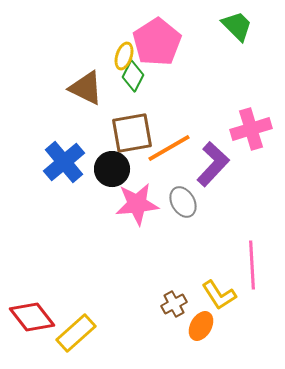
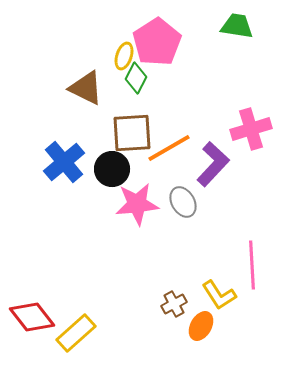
green trapezoid: rotated 36 degrees counterclockwise
green diamond: moved 3 px right, 2 px down
brown square: rotated 6 degrees clockwise
